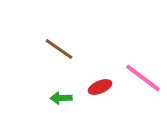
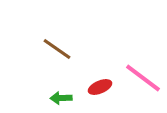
brown line: moved 2 px left
